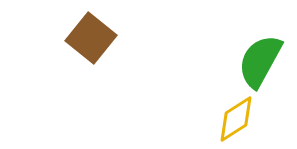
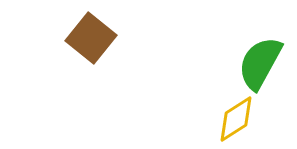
green semicircle: moved 2 px down
